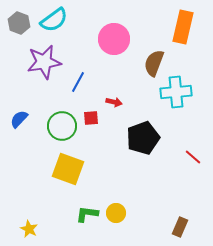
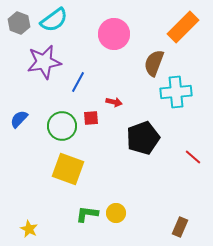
orange rectangle: rotated 32 degrees clockwise
pink circle: moved 5 px up
